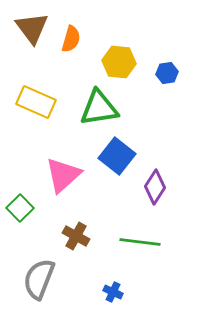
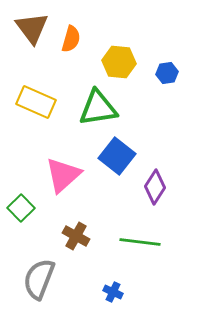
green triangle: moved 1 px left
green square: moved 1 px right
